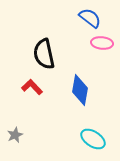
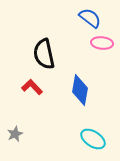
gray star: moved 1 px up
